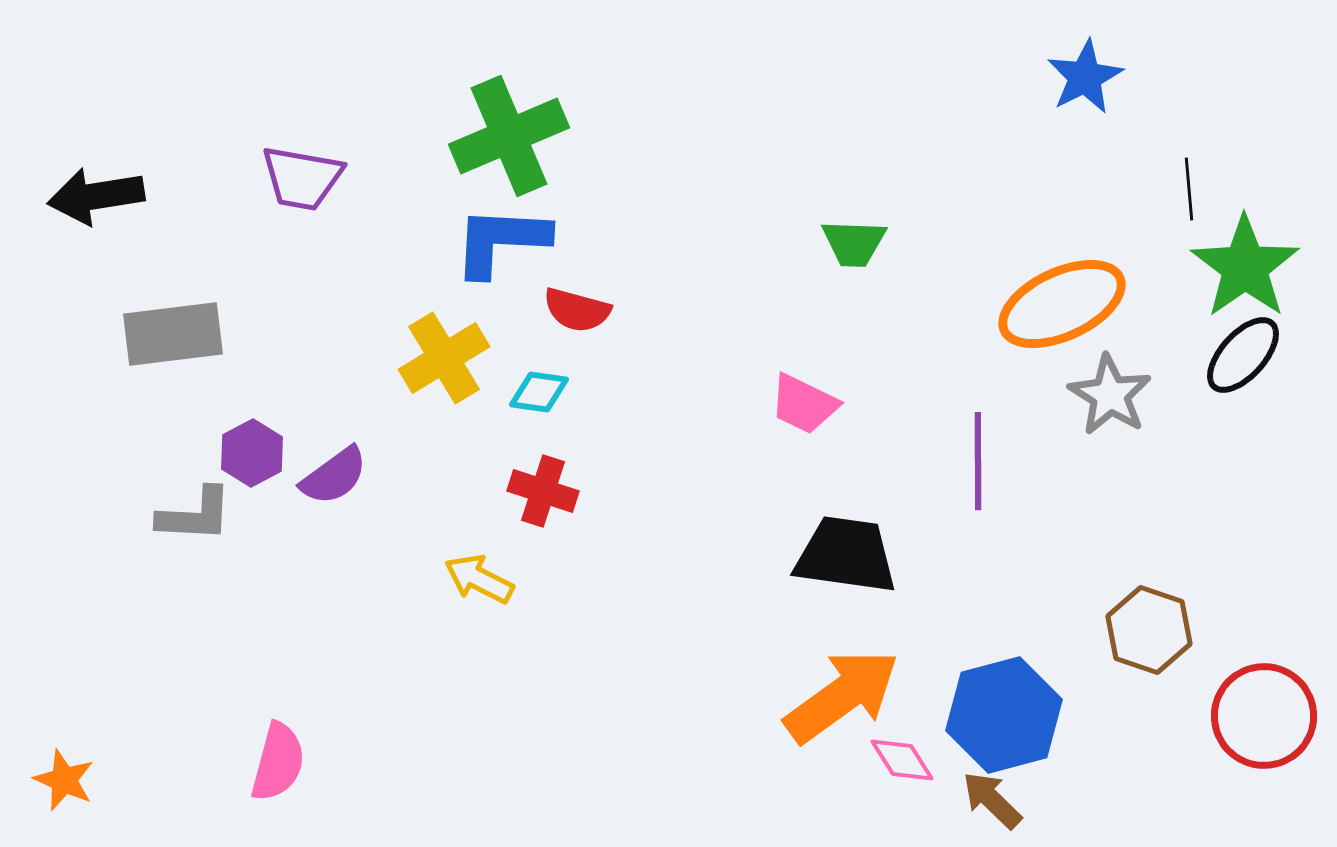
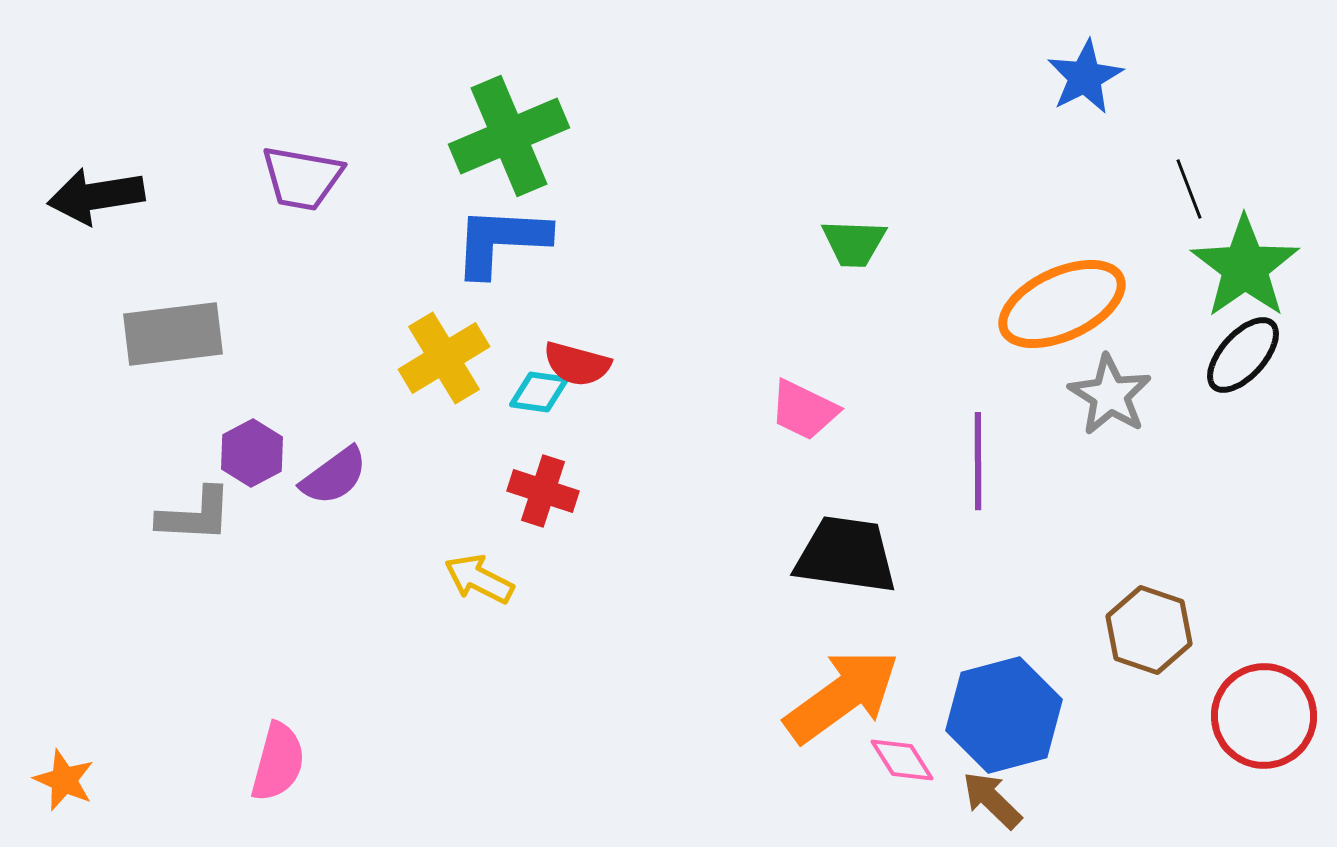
black line: rotated 16 degrees counterclockwise
red semicircle: moved 54 px down
pink trapezoid: moved 6 px down
